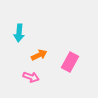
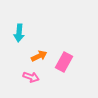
orange arrow: moved 1 px down
pink rectangle: moved 6 px left
